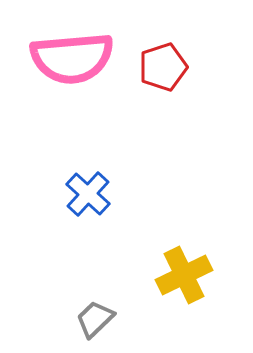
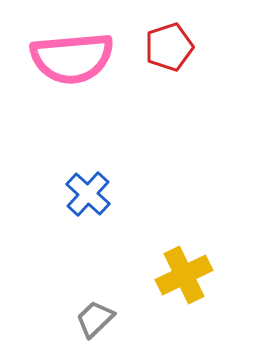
red pentagon: moved 6 px right, 20 px up
